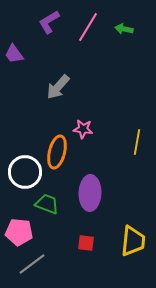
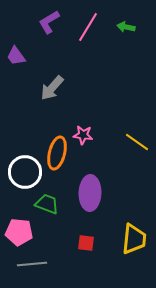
green arrow: moved 2 px right, 2 px up
purple trapezoid: moved 2 px right, 2 px down
gray arrow: moved 6 px left, 1 px down
pink star: moved 6 px down
yellow line: rotated 65 degrees counterclockwise
orange ellipse: moved 1 px down
yellow trapezoid: moved 1 px right, 2 px up
gray line: rotated 32 degrees clockwise
